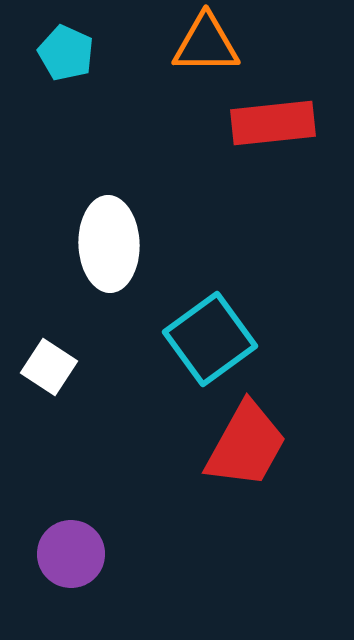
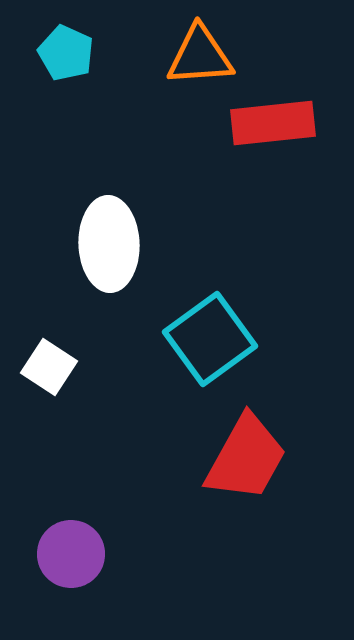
orange triangle: moved 6 px left, 12 px down; rotated 4 degrees counterclockwise
red trapezoid: moved 13 px down
